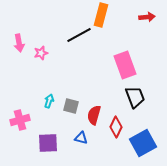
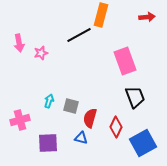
pink rectangle: moved 4 px up
red semicircle: moved 4 px left, 3 px down
